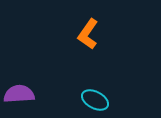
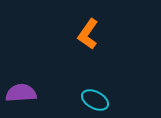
purple semicircle: moved 2 px right, 1 px up
